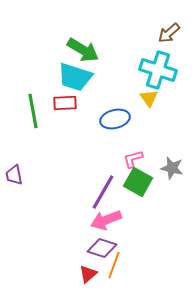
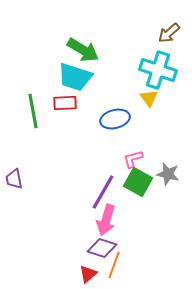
gray star: moved 4 px left, 6 px down
purple trapezoid: moved 4 px down
pink arrow: rotated 52 degrees counterclockwise
